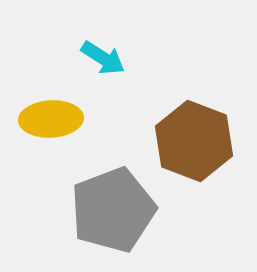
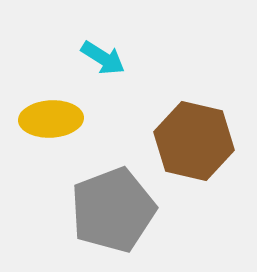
brown hexagon: rotated 8 degrees counterclockwise
